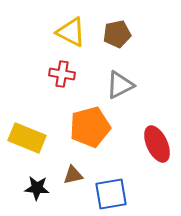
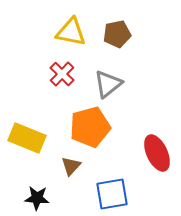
yellow triangle: rotated 16 degrees counterclockwise
red cross: rotated 35 degrees clockwise
gray triangle: moved 12 px left, 1 px up; rotated 12 degrees counterclockwise
red ellipse: moved 9 px down
brown triangle: moved 2 px left, 9 px up; rotated 35 degrees counterclockwise
black star: moved 10 px down
blue square: moved 1 px right
